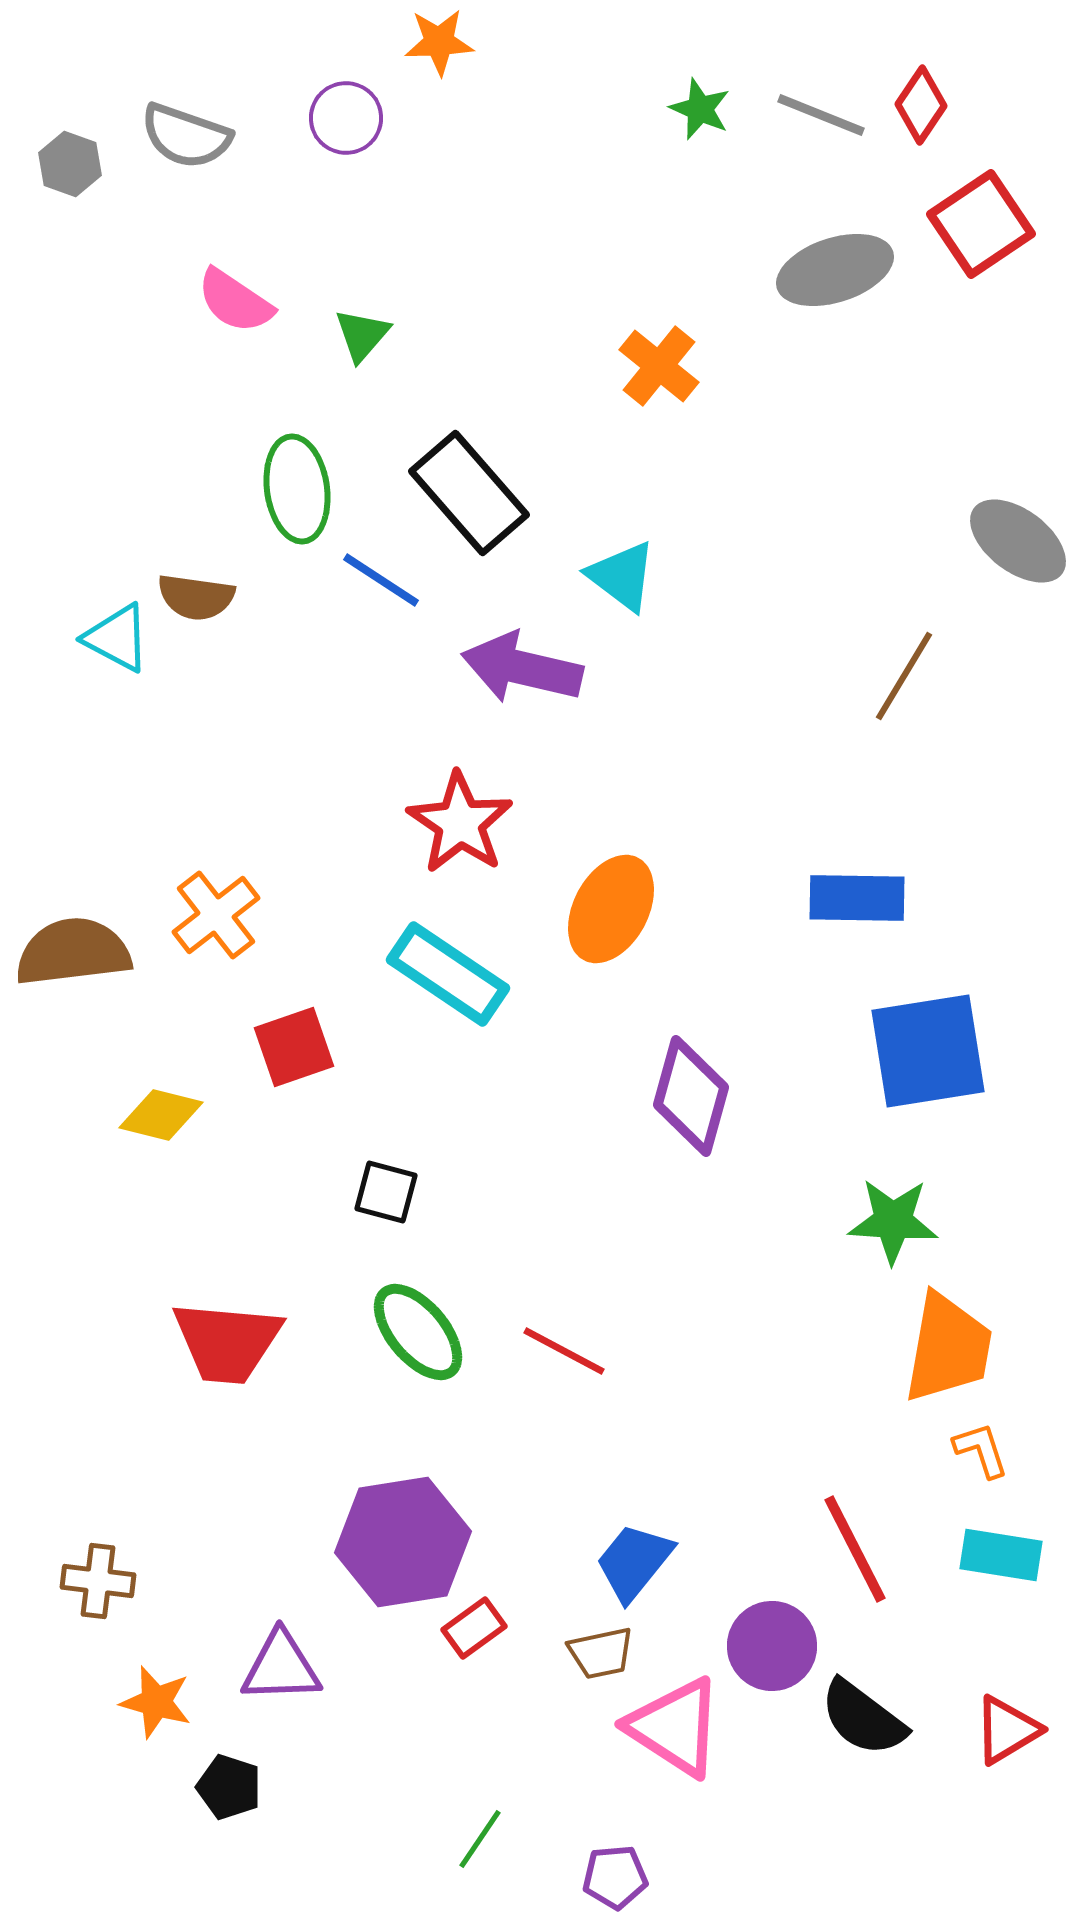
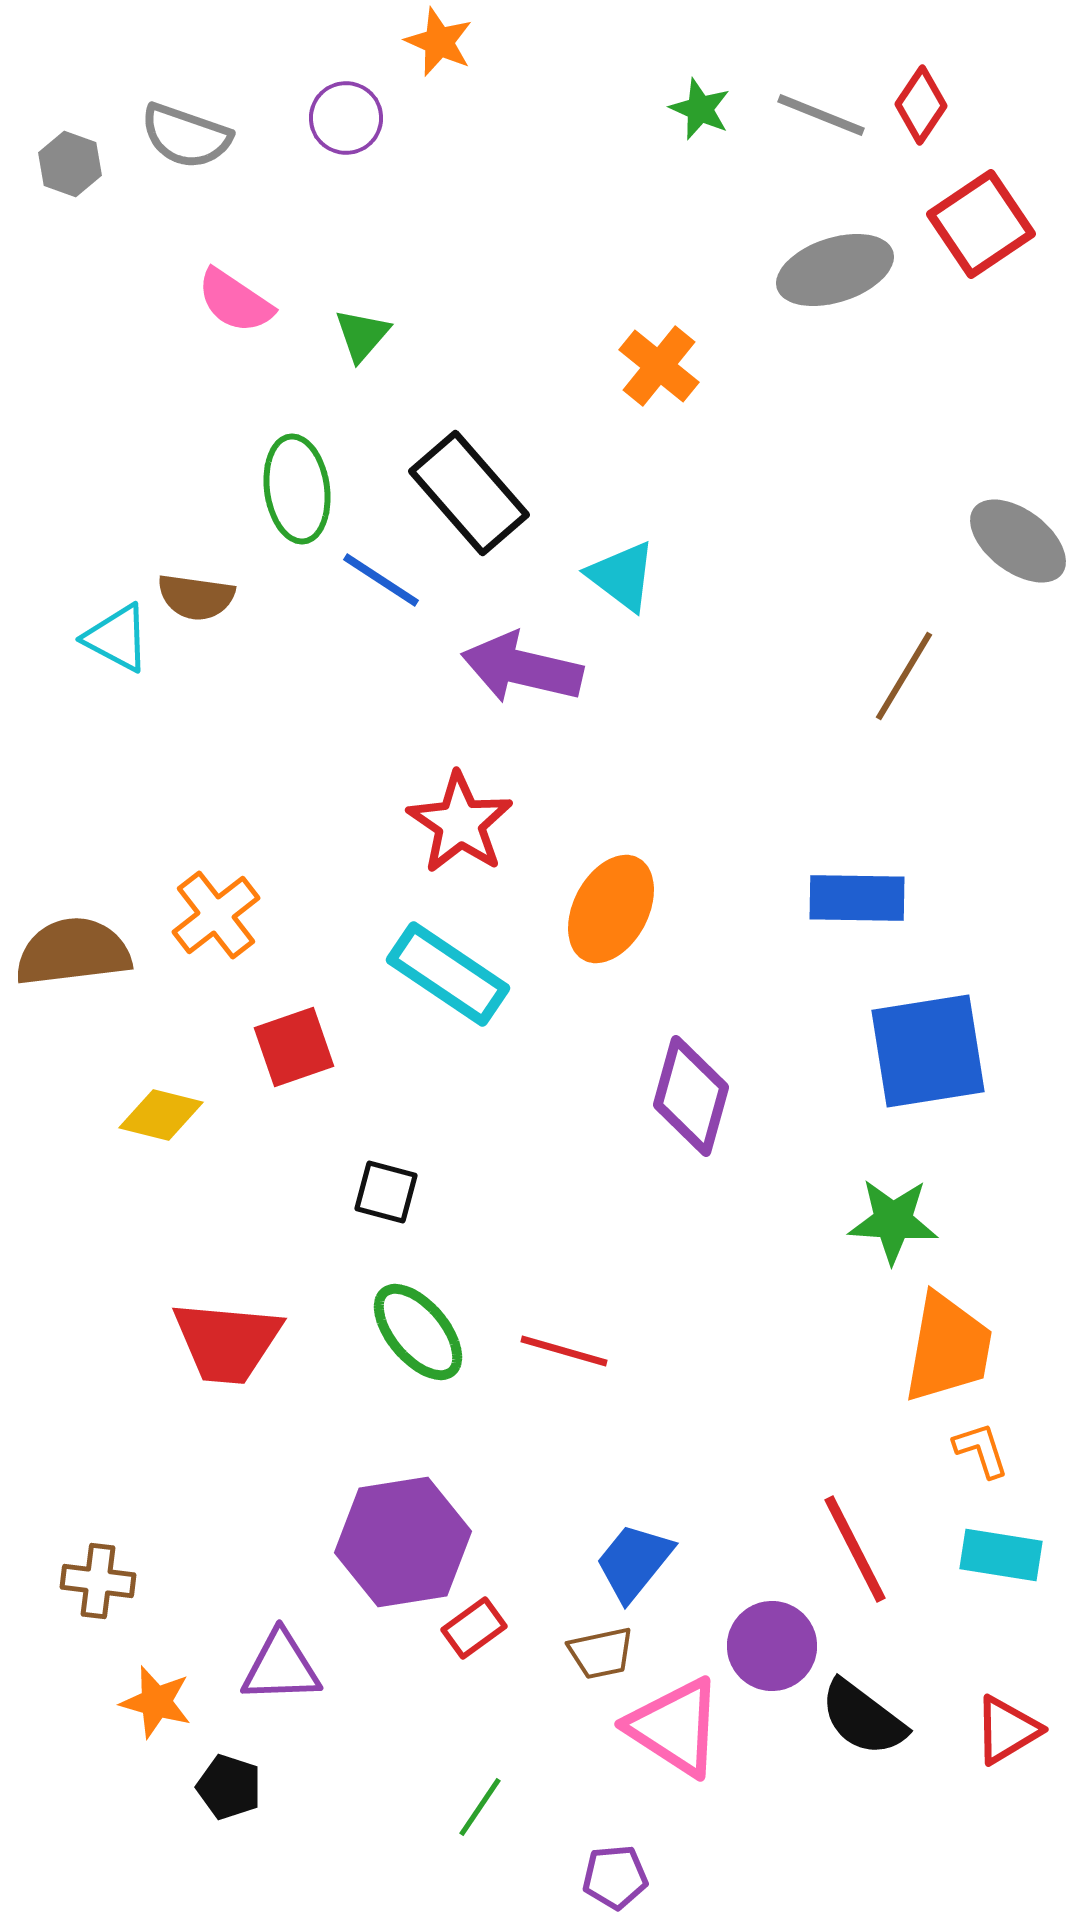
orange star at (439, 42): rotated 26 degrees clockwise
red line at (564, 1351): rotated 12 degrees counterclockwise
green line at (480, 1839): moved 32 px up
